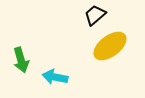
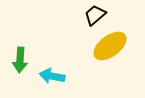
green arrow: moved 1 px left; rotated 20 degrees clockwise
cyan arrow: moved 3 px left, 1 px up
